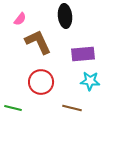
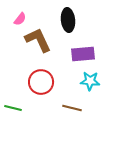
black ellipse: moved 3 px right, 4 px down
brown L-shape: moved 2 px up
